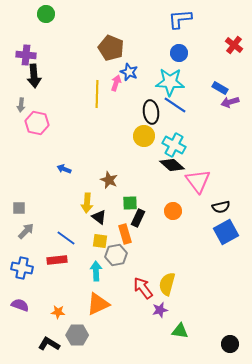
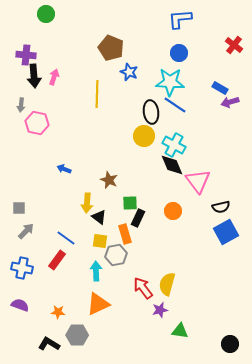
pink arrow at (116, 83): moved 62 px left, 6 px up
black diamond at (172, 165): rotated 25 degrees clockwise
red rectangle at (57, 260): rotated 48 degrees counterclockwise
